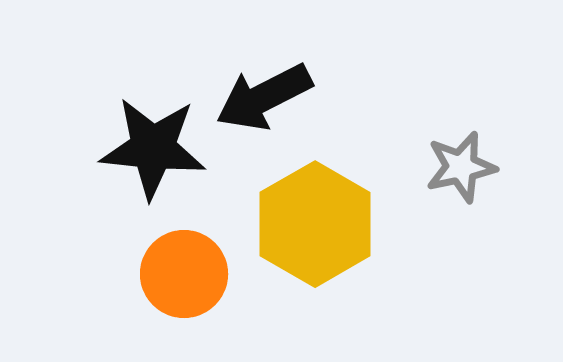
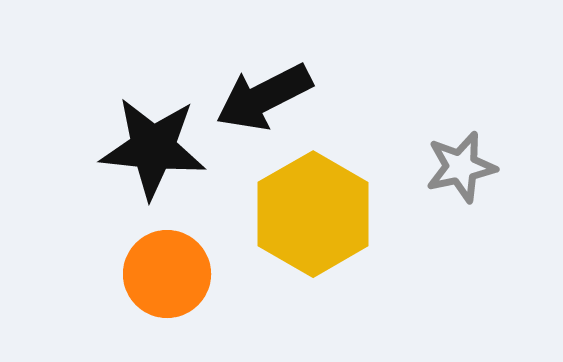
yellow hexagon: moved 2 px left, 10 px up
orange circle: moved 17 px left
